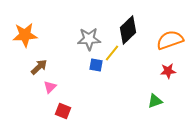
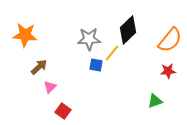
orange star: rotated 10 degrees clockwise
orange semicircle: rotated 148 degrees clockwise
red square: rotated 14 degrees clockwise
